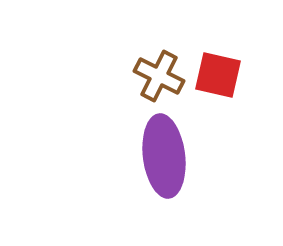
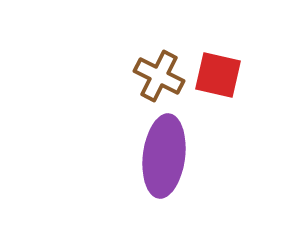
purple ellipse: rotated 14 degrees clockwise
